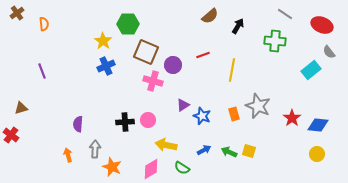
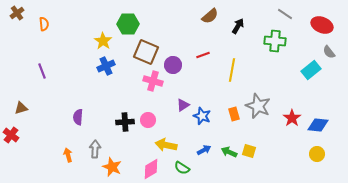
purple semicircle: moved 7 px up
